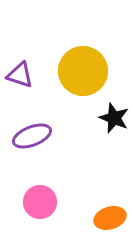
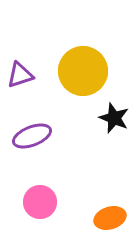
purple triangle: rotated 36 degrees counterclockwise
